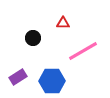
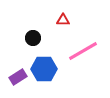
red triangle: moved 3 px up
blue hexagon: moved 8 px left, 12 px up
